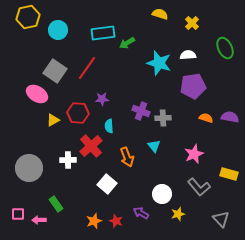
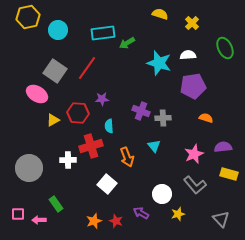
purple semicircle: moved 7 px left, 30 px down; rotated 18 degrees counterclockwise
red cross: rotated 25 degrees clockwise
gray L-shape: moved 4 px left, 2 px up
